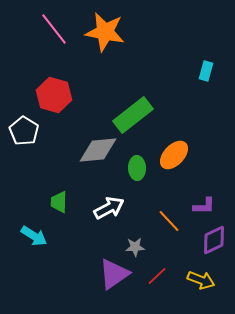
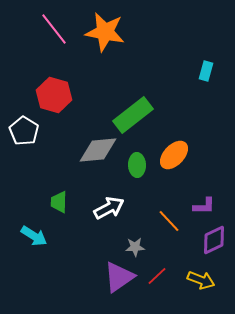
green ellipse: moved 3 px up
purple triangle: moved 5 px right, 3 px down
